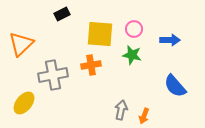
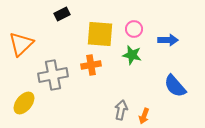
blue arrow: moved 2 px left
